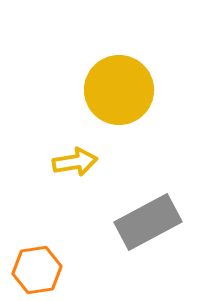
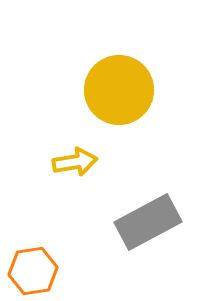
orange hexagon: moved 4 px left, 1 px down
